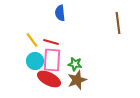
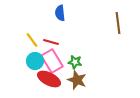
pink rectangle: moved 1 px down; rotated 35 degrees counterclockwise
green star: moved 2 px up
brown star: rotated 30 degrees counterclockwise
